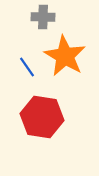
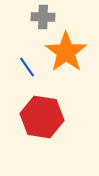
orange star: moved 1 px right, 4 px up; rotated 6 degrees clockwise
